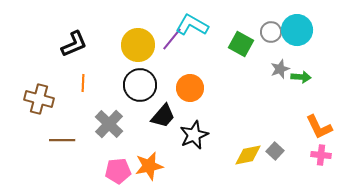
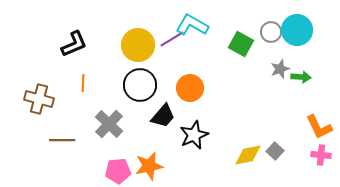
purple line: rotated 20 degrees clockwise
